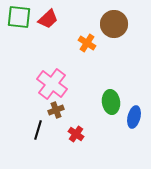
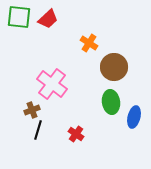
brown circle: moved 43 px down
orange cross: moved 2 px right
brown cross: moved 24 px left
